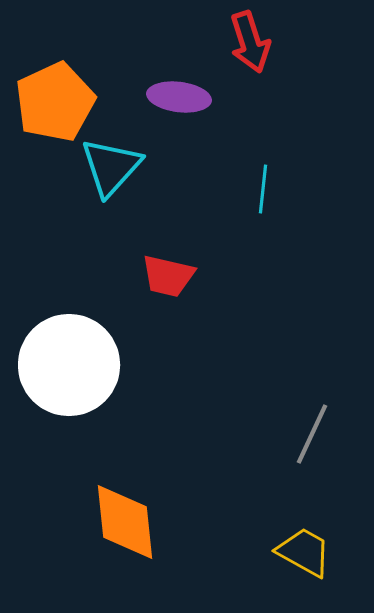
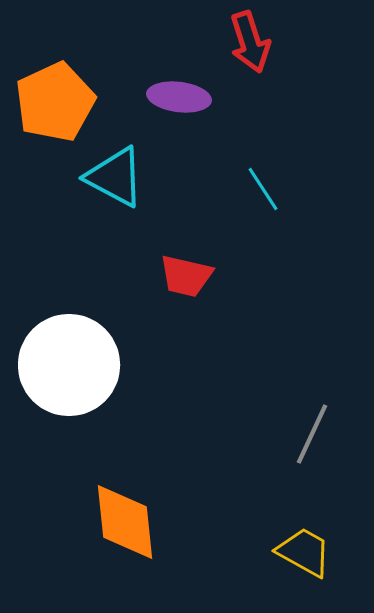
cyan triangle: moved 4 px right, 10 px down; rotated 44 degrees counterclockwise
cyan line: rotated 39 degrees counterclockwise
red trapezoid: moved 18 px right
